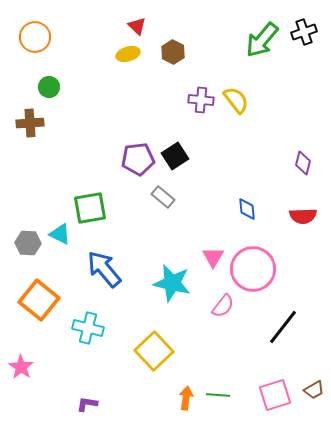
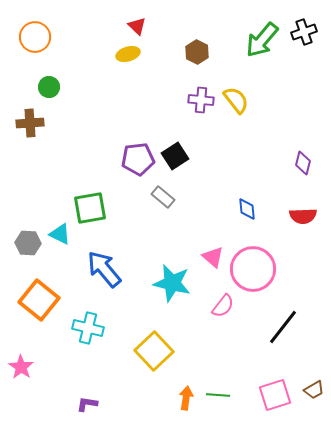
brown hexagon: moved 24 px right
pink triangle: rotated 20 degrees counterclockwise
